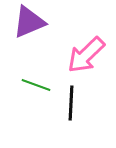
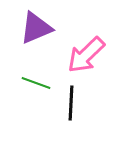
purple triangle: moved 7 px right, 6 px down
green line: moved 2 px up
